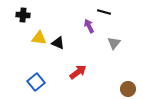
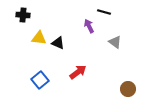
gray triangle: moved 1 px right, 1 px up; rotated 32 degrees counterclockwise
blue square: moved 4 px right, 2 px up
